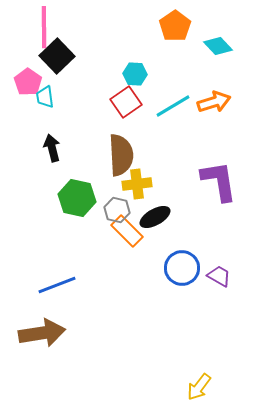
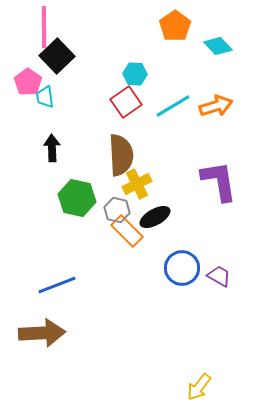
orange arrow: moved 2 px right, 4 px down
black arrow: rotated 12 degrees clockwise
yellow cross: rotated 20 degrees counterclockwise
brown arrow: rotated 6 degrees clockwise
